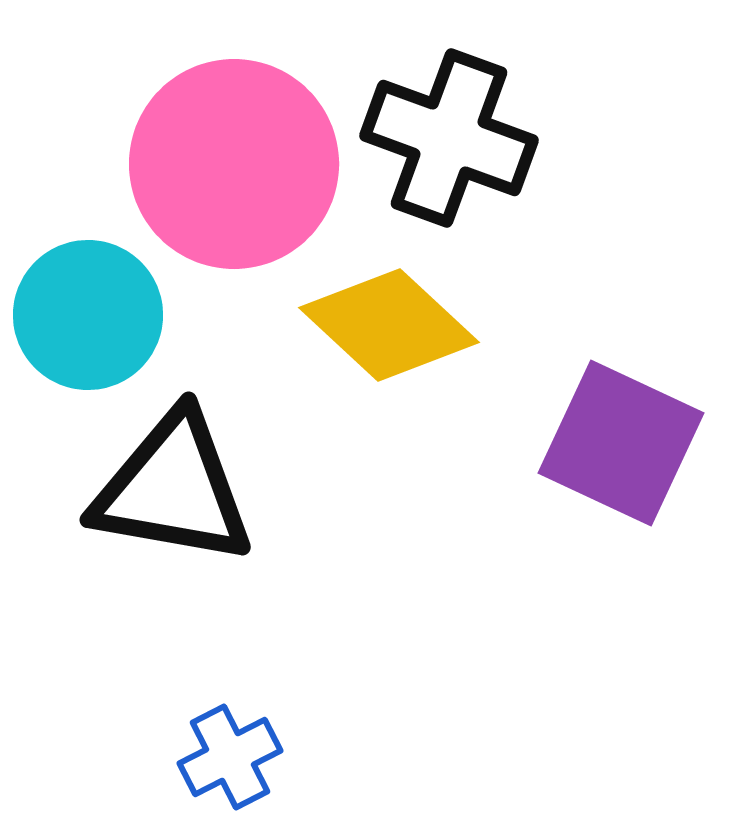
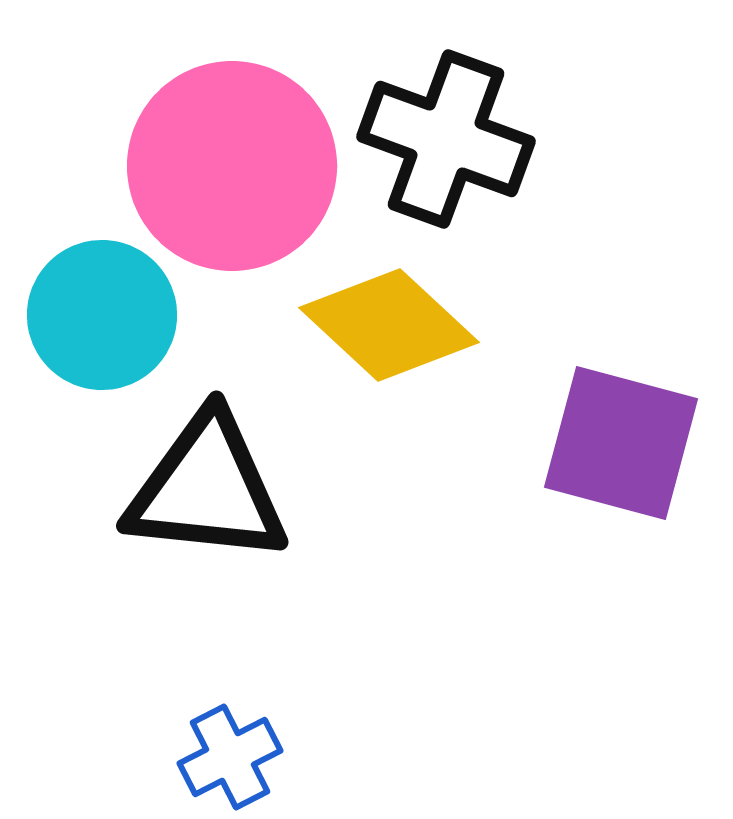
black cross: moved 3 px left, 1 px down
pink circle: moved 2 px left, 2 px down
cyan circle: moved 14 px right
purple square: rotated 10 degrees counterclockwise
black triangle: moved 34 px right; rotated 4 degrees counterclockwise
